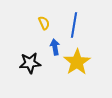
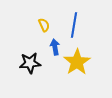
yellow semicircle: moved 2 px down
